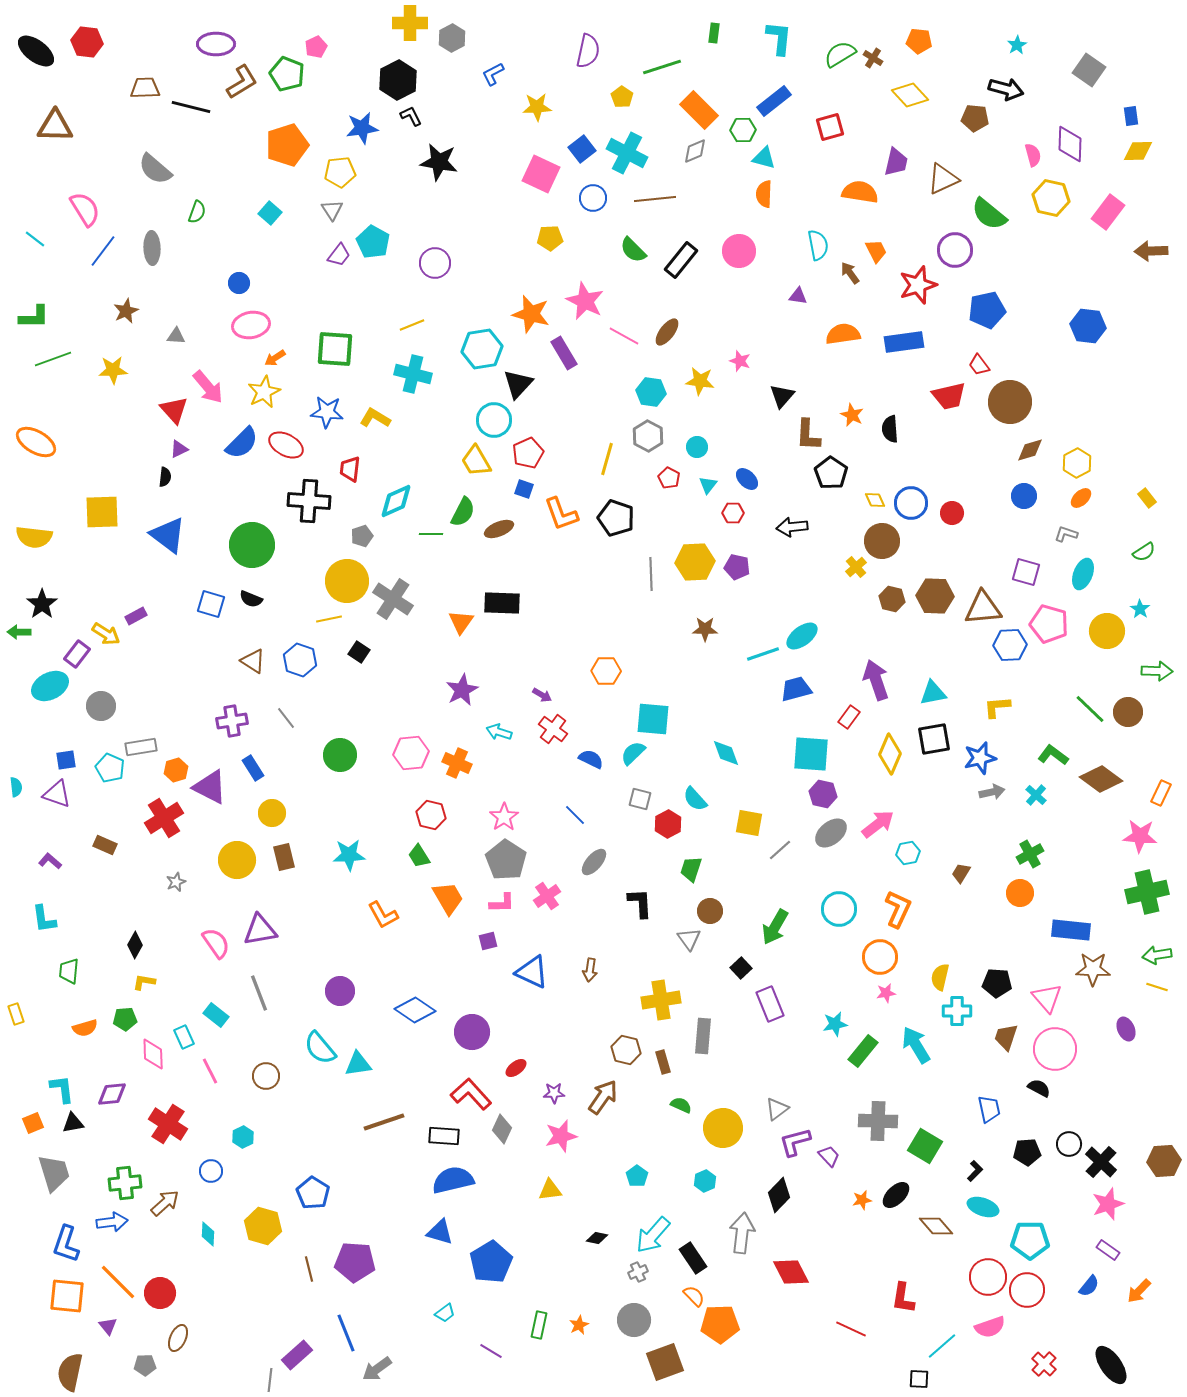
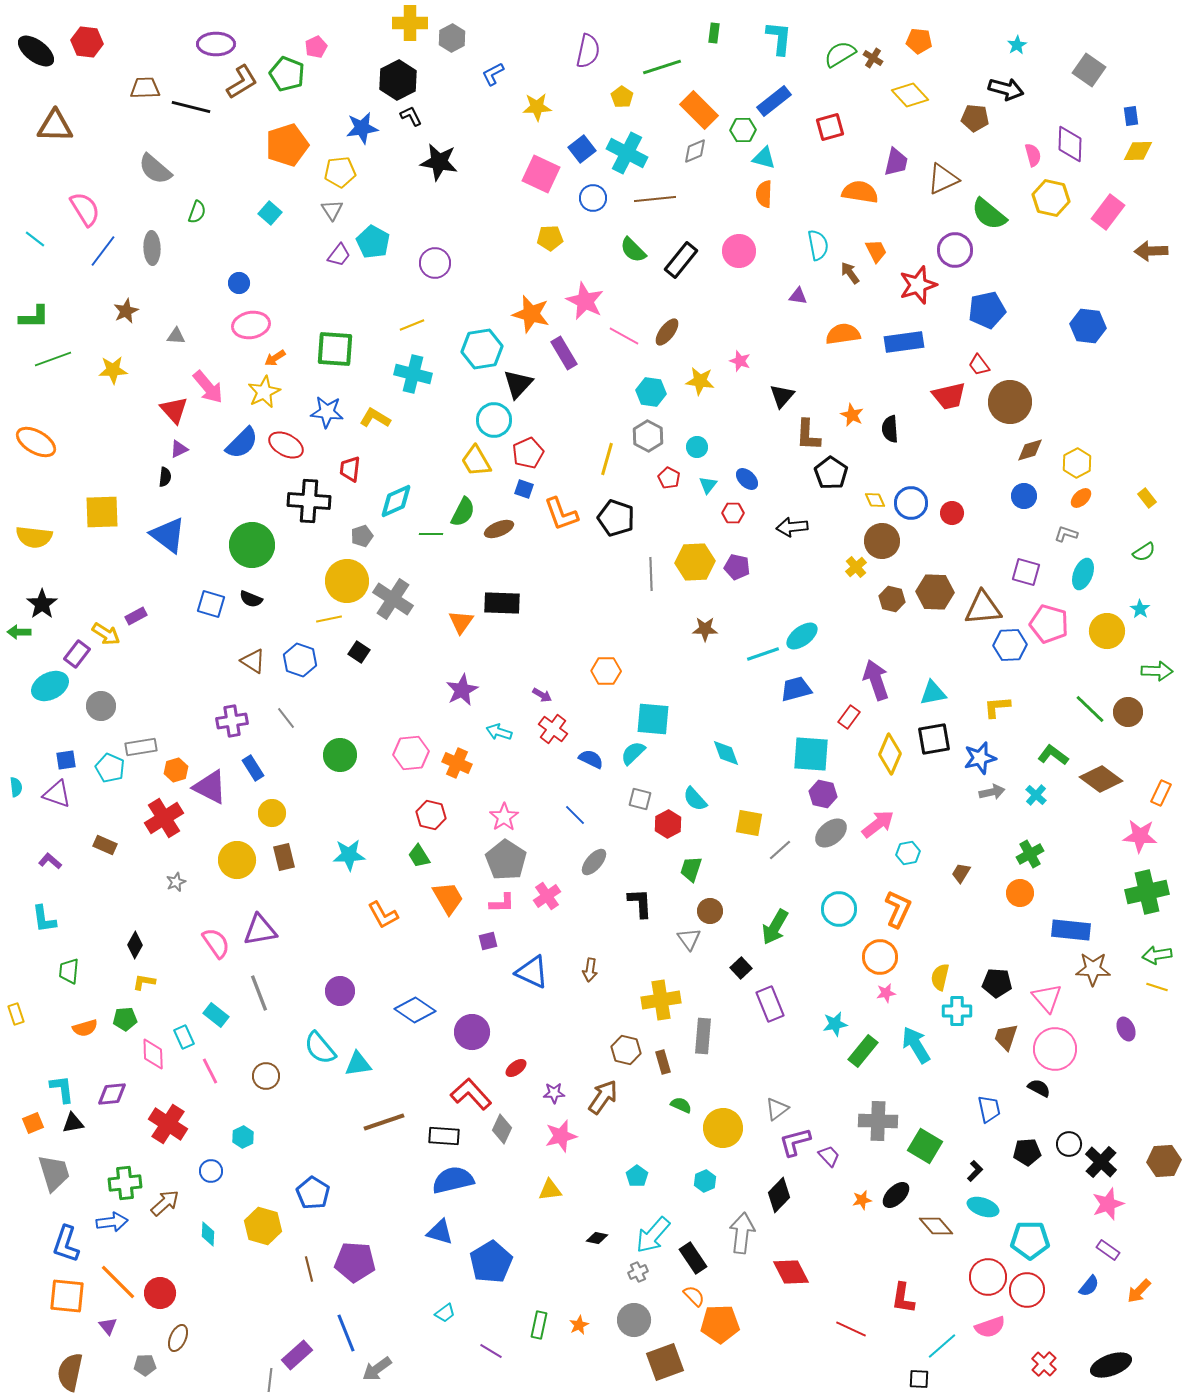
brown hexagon at (935, 596): moved 4 px up
black ellipse at (1111, 1365): rotated 75 degrees counterclockwise
